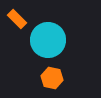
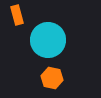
orange rectangle: moved 4 px up; rotated 30 degrees clockwise
